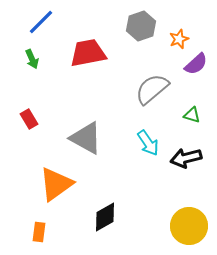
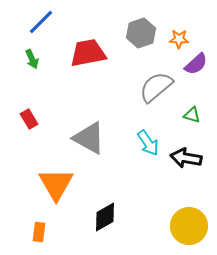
gray hexagon: moved 7 px down
orange star: rotated 24 degrees clockwise
gray semicircle: moved 4 px right, 2 px up
gray triangle: moved 3 px right
black arrow: rotated 24 degrees clockwise
orange triangle: rotated 24 degrees counterclockwise
